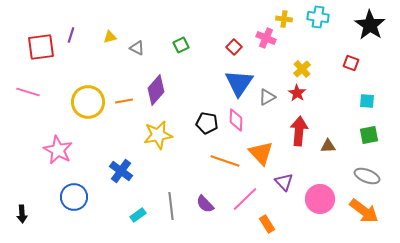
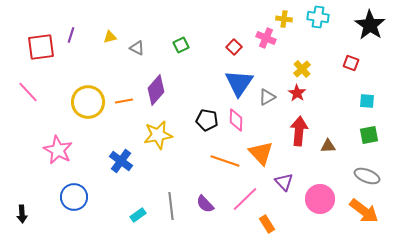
pink line at (28, 92): rotated 30 degrees clockwise
black pentagon at (207, 123): moved 3 px up
blue cross at (121, 171): moved 10 px up
